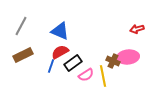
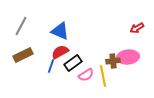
red arrow: moved 1 px up; rotated 16 degrees counterclockwise
brown cross: rotated 32 degrees counterclockwise
